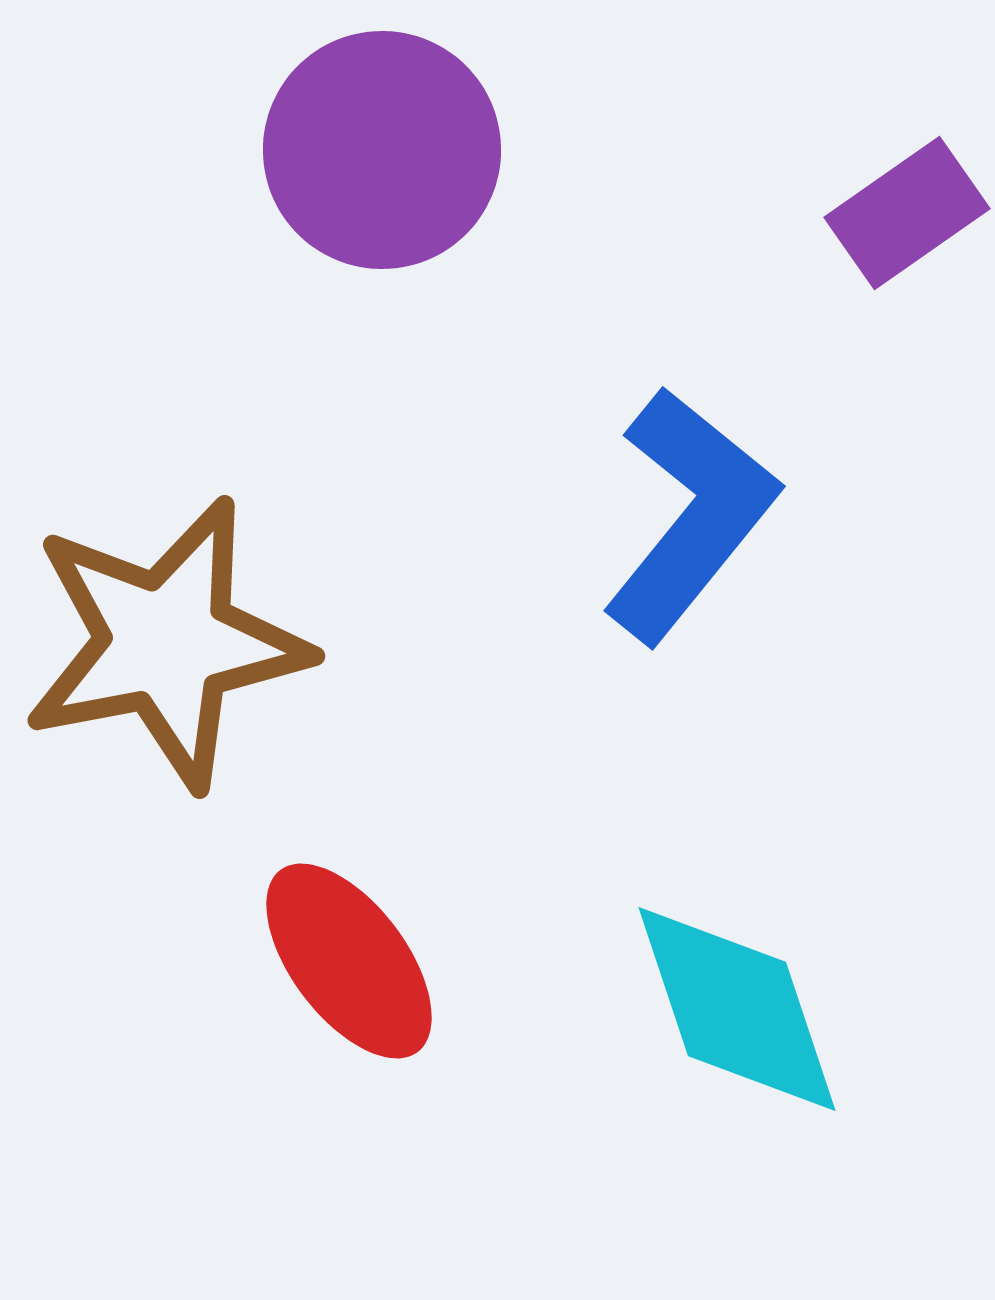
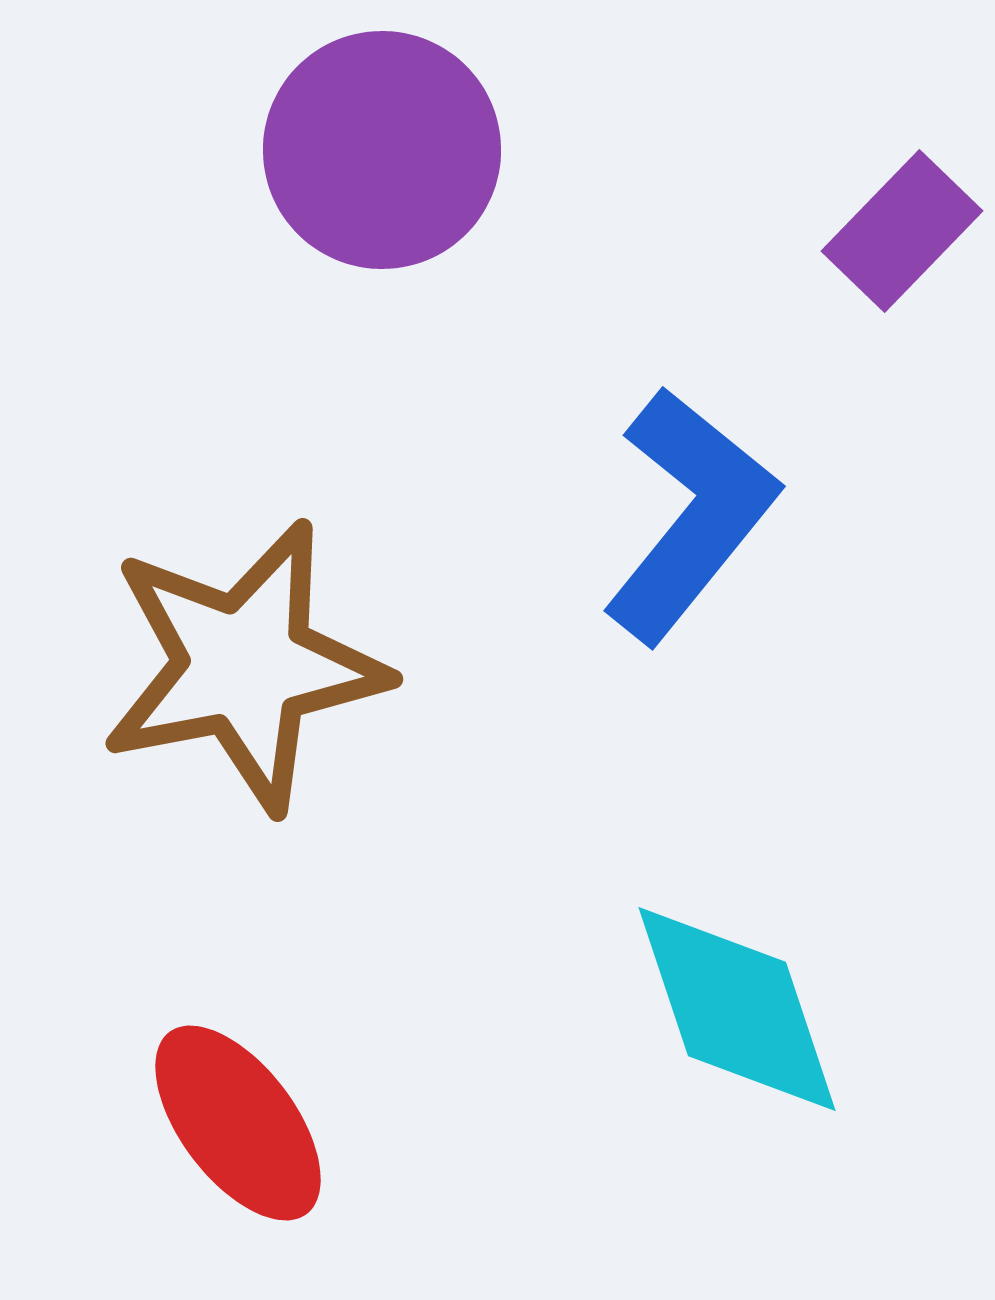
purple rectangle: moved 5 px left, 18 px down; rotated 11 degrees counterclockwise
brown star: moved 78 px right, 23 px down
red ellipse: moved 111 px left, 162 px down
